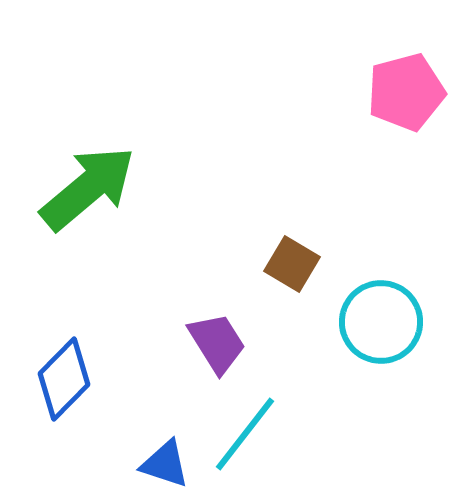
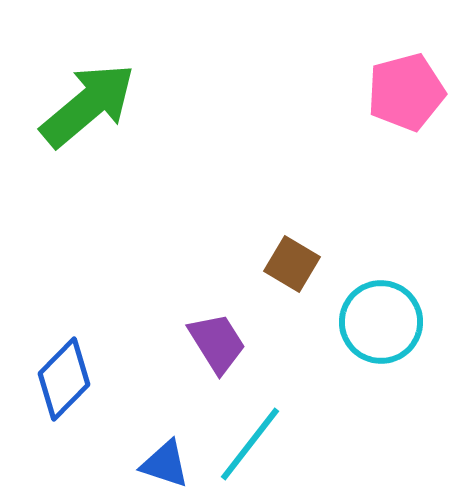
green arrow: moved 83 px up
cyan line: moved 5 px right, 10 px down
